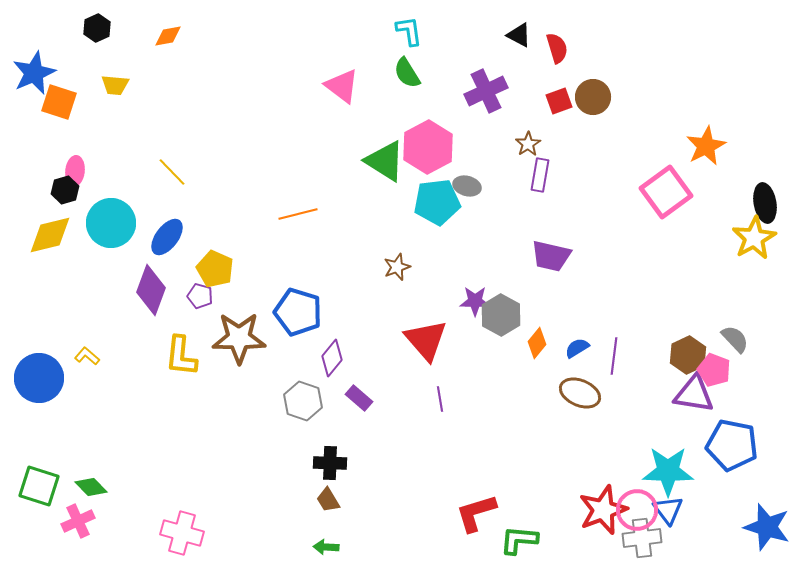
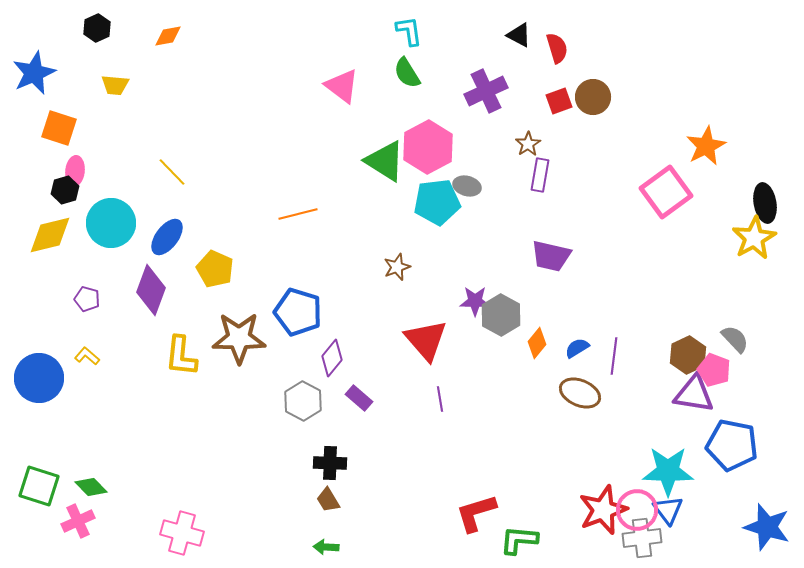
orange square at (59, 102): moved 26 px down
purple pentagon at (200, 296): moved 113 px left, 3 px down
gray hexagon at (303, 401): rotated 9 degrees clockwise
